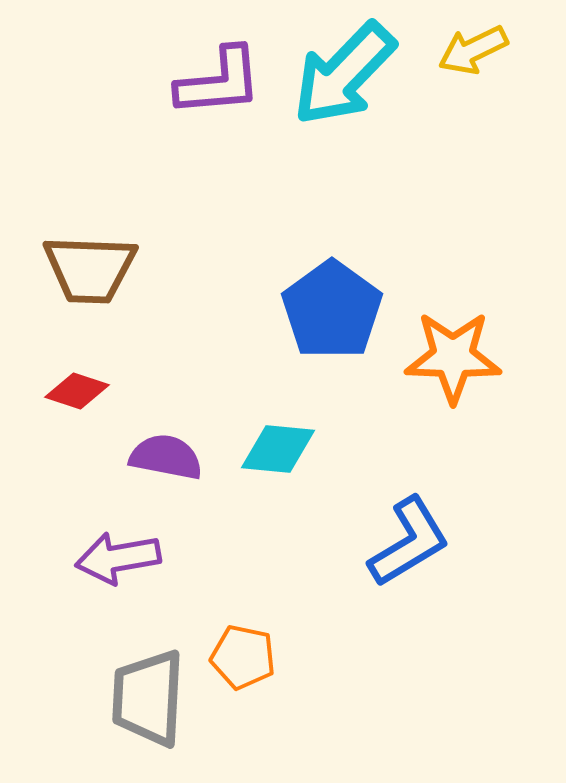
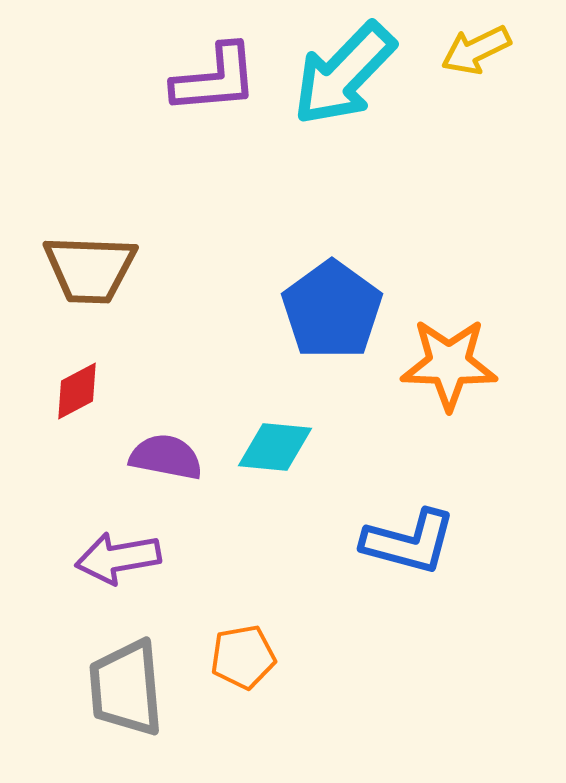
yellow arrow: moved 3 px right
purple L-shape: moved 4 px left, 3 px up
orange star: moved 4 px left, 7 px down
red diamond: rotated 46 degrees counterclockwise
cyan diamond: moved 3 px left, 2 px up
blue L-shape: rotated 46 degrees clockwise
orange pentagon: rotated 22 degrees counterclockwise
gray trapezoid: moved 22 px left, 10 px up; rotated 8 degrees counterclockwise
